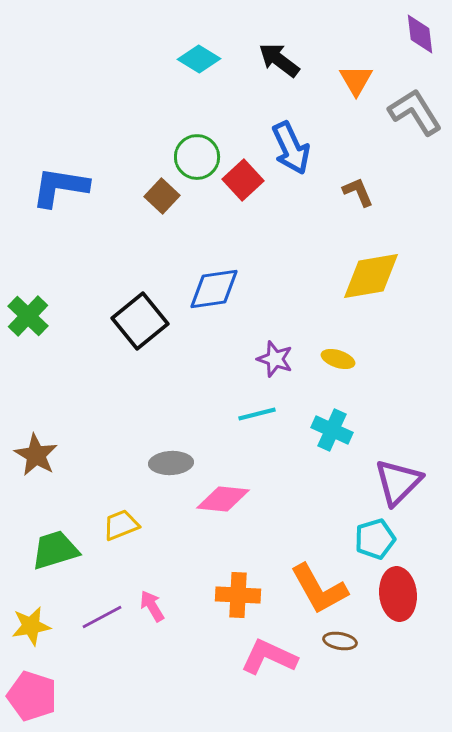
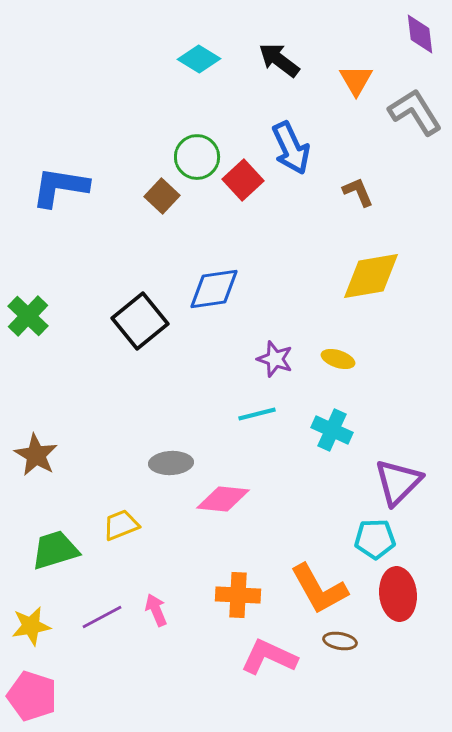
cyan pentagon: rotated 15 degrees clockwise
pink arrow: moved 4 px right, 4 px down; rotated 8 degrees clockwise
